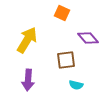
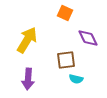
orange square: moved 3 px right
purple diamond: rotated 15 degrees clockwise
purple arrow: moved 1 px up
cyan semicircle: moved 6 px up
